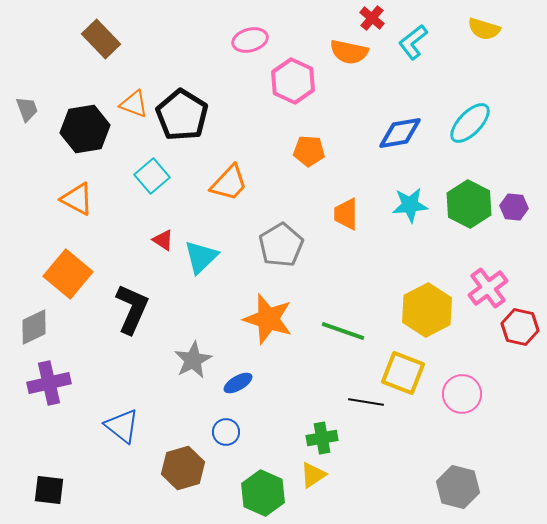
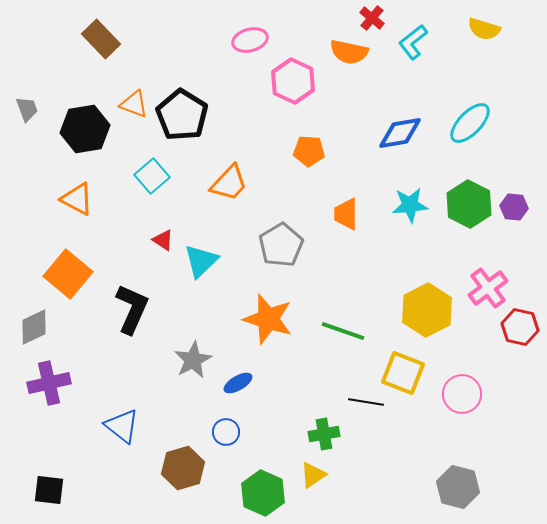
cyan triangle at (201, 257): moved 4 px down
green cross at (322, 438): moved 2 px right, 4 px up
